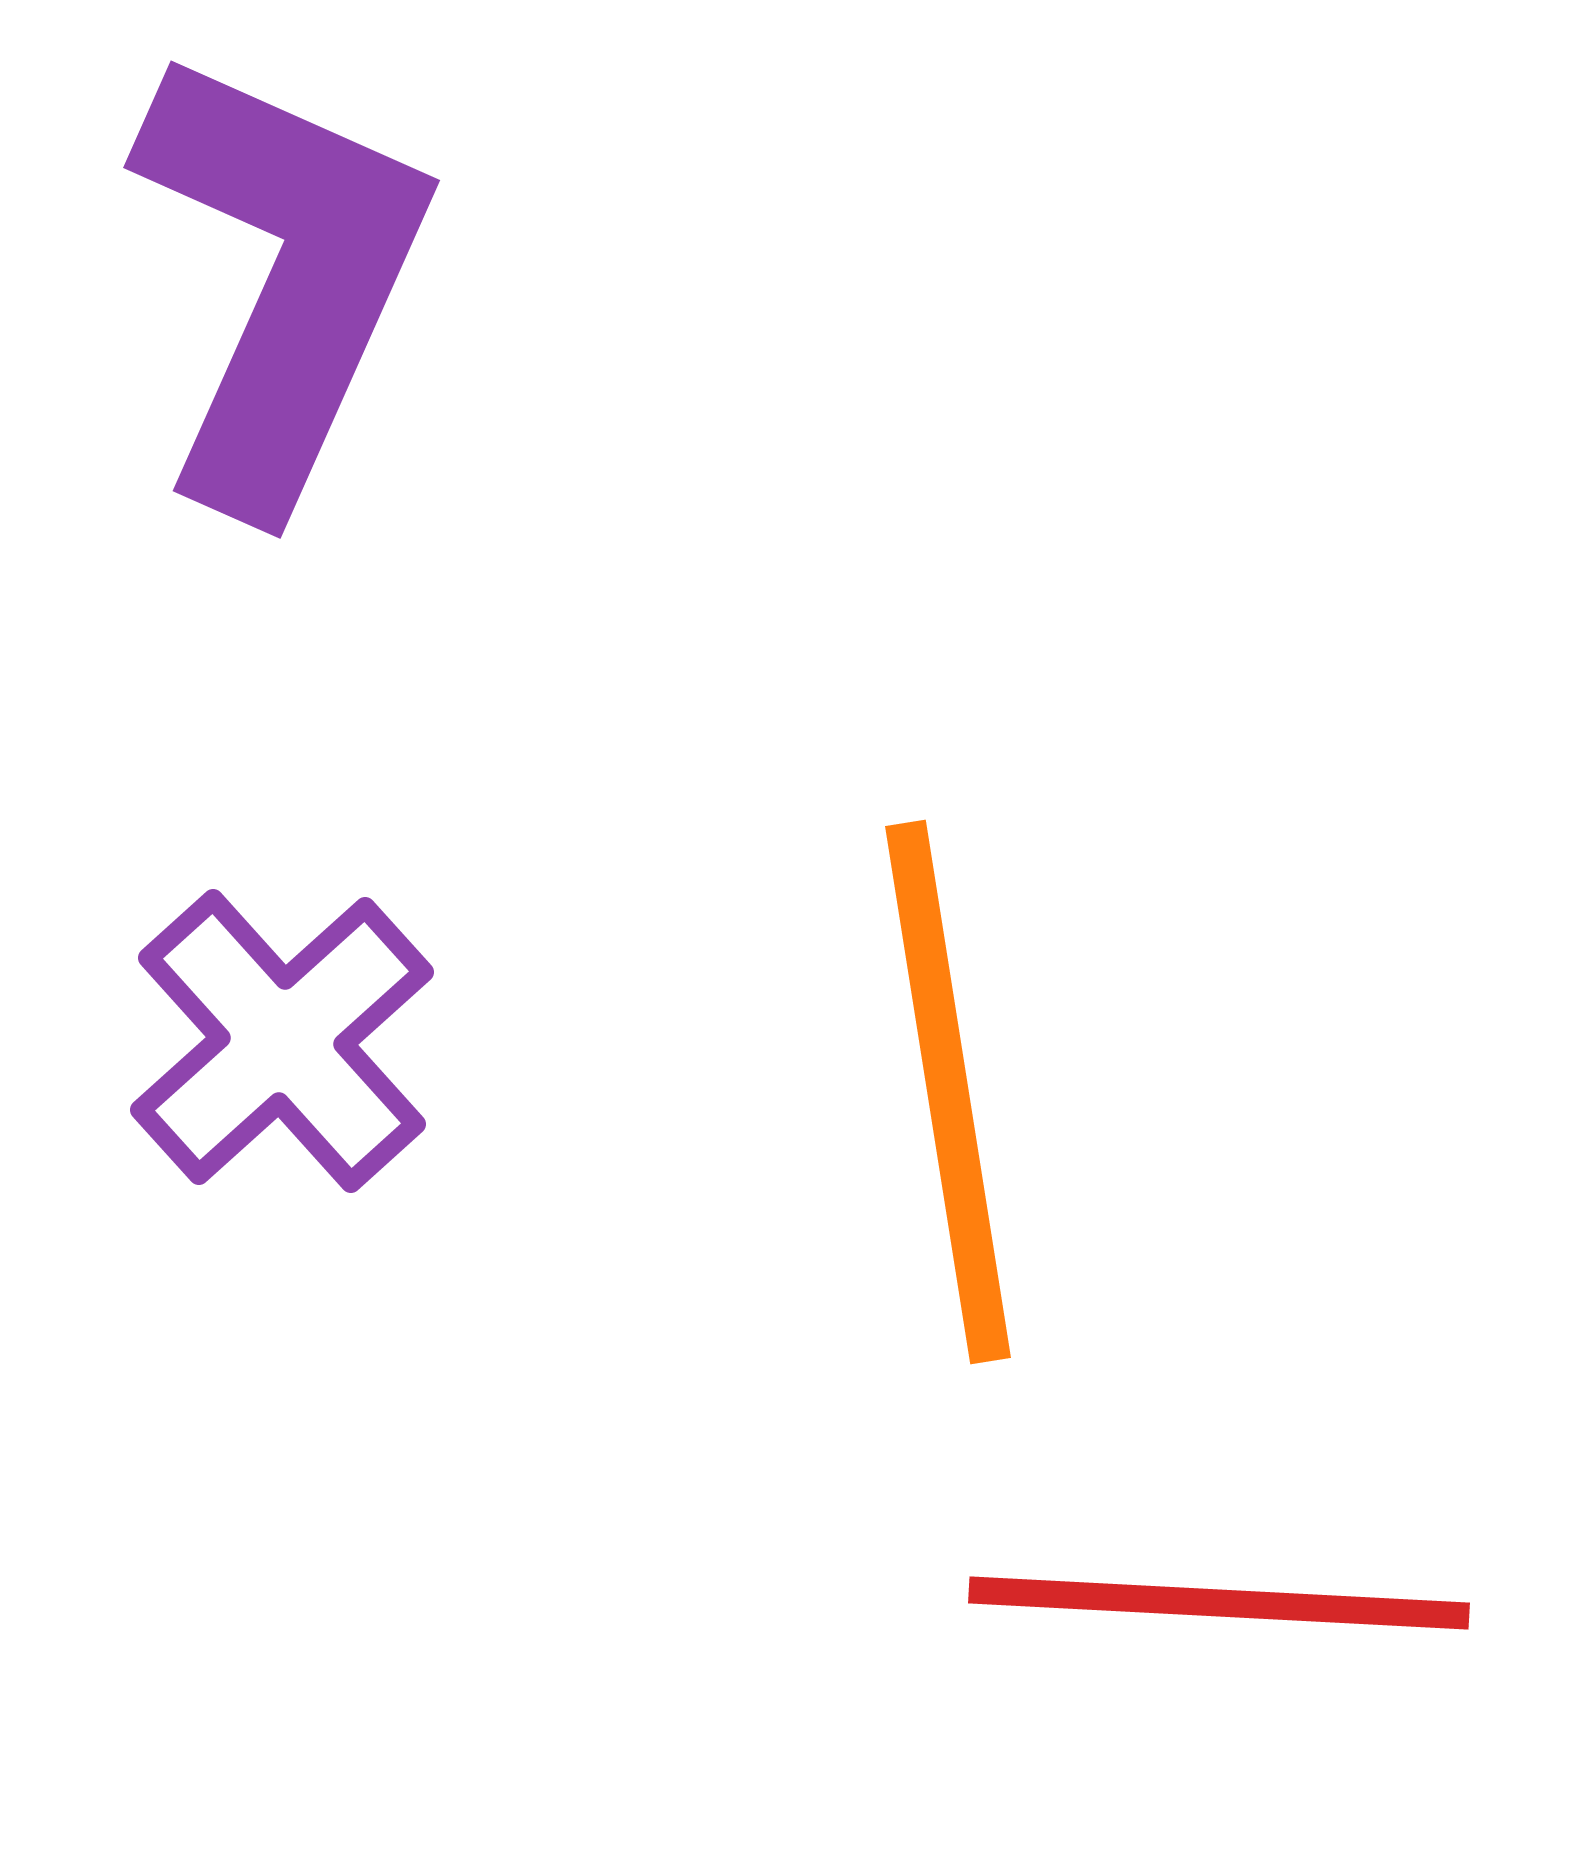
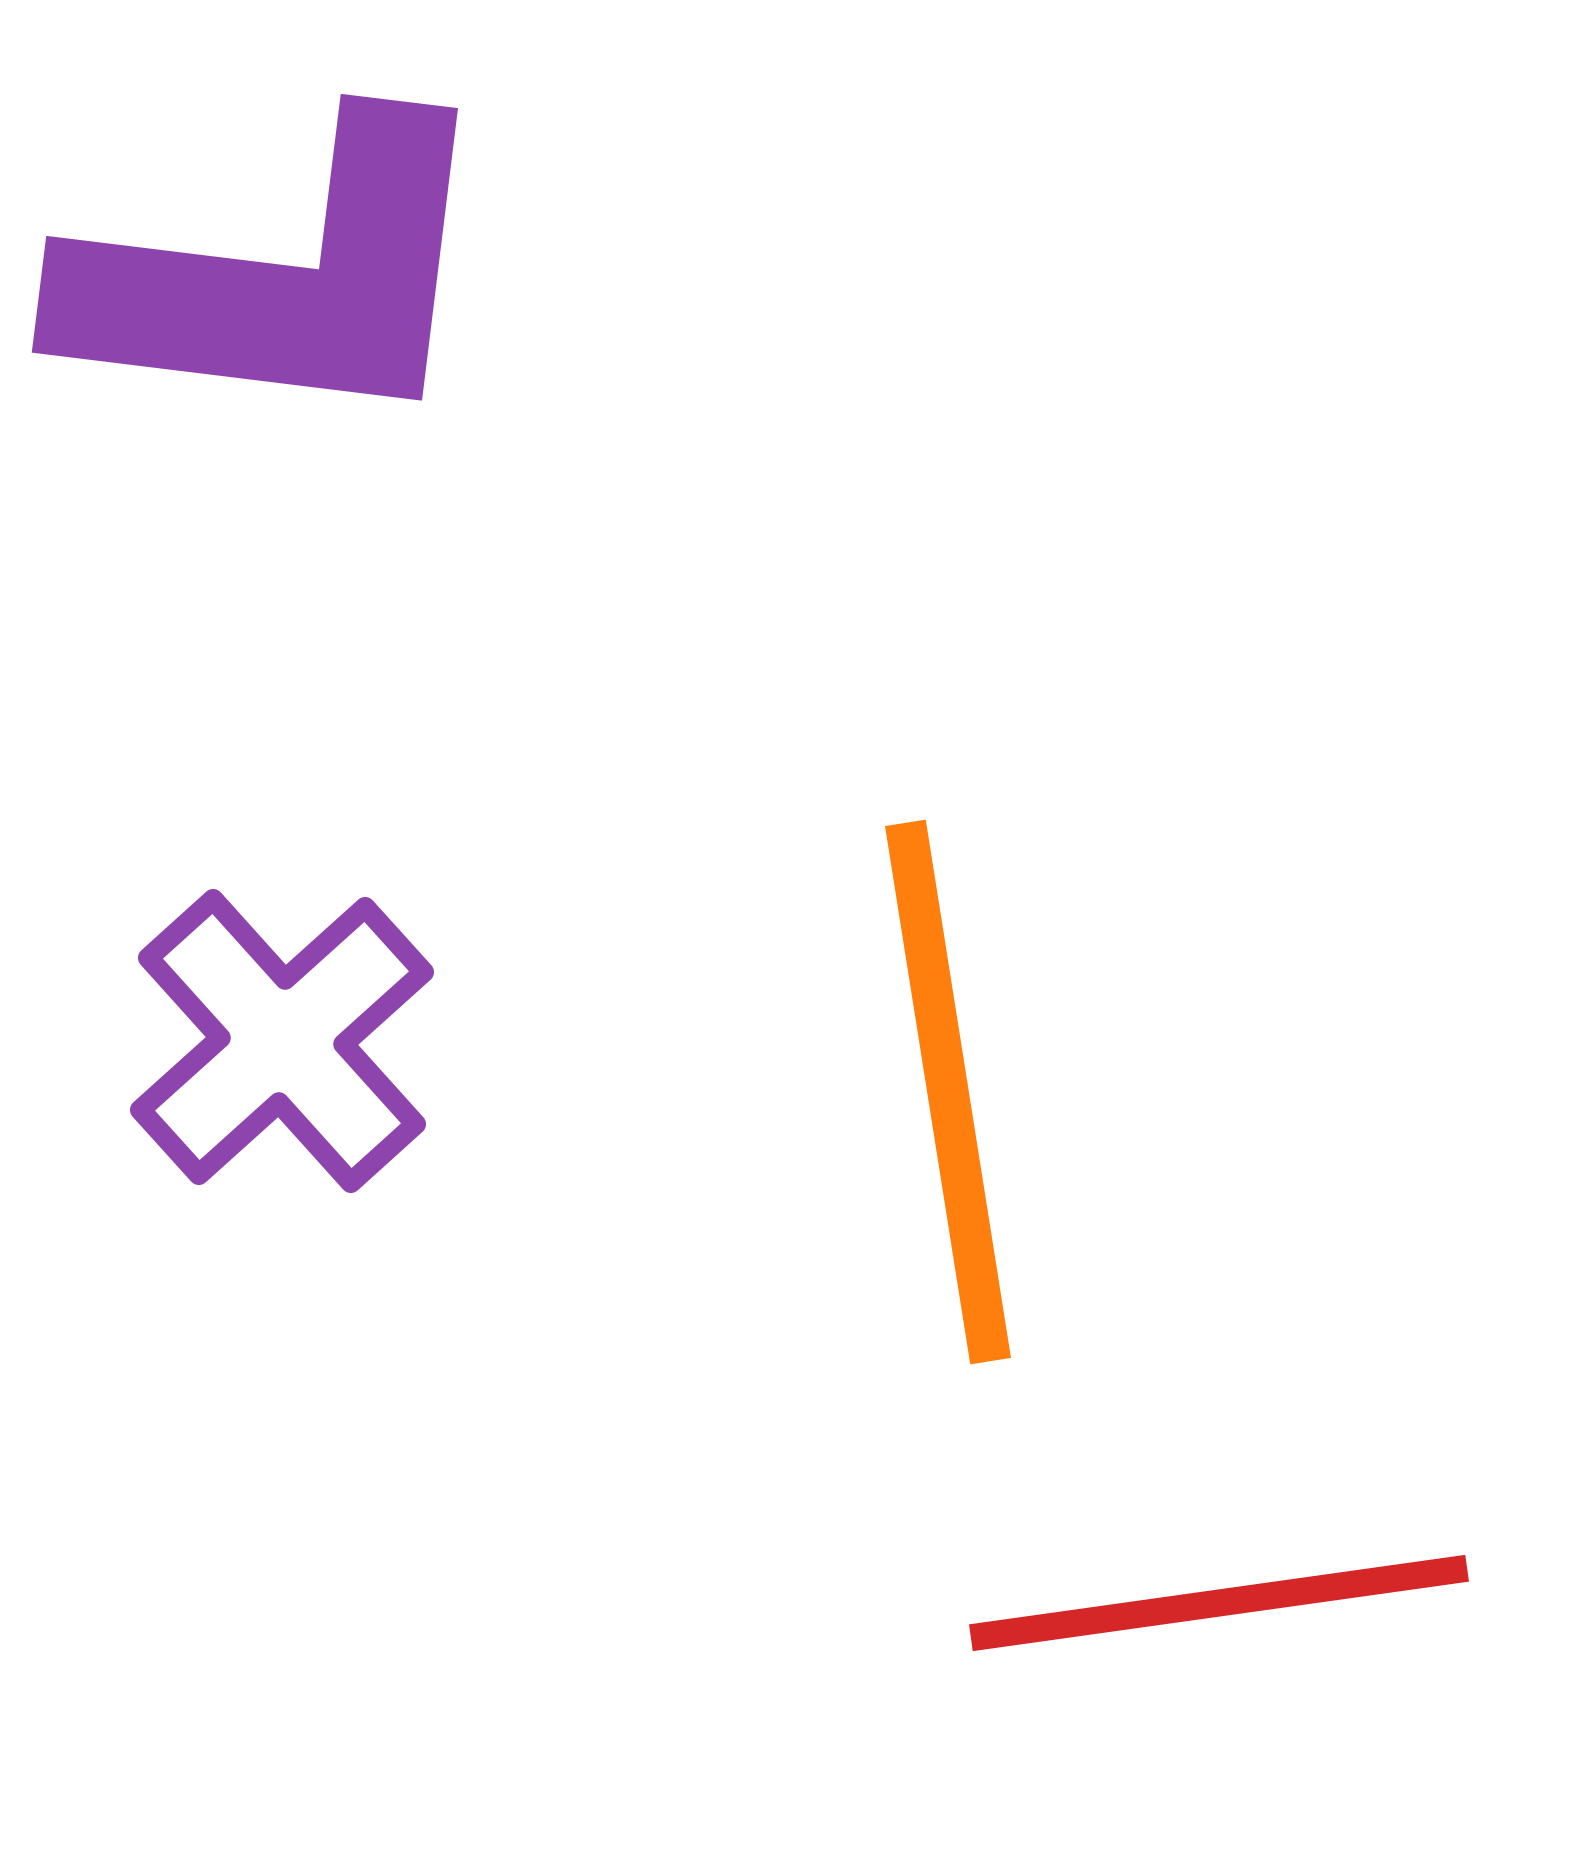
purple L-shape: rotated 73 degrees clockwise
red line: rotated 11 degrees counterclockwise
